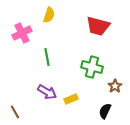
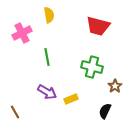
yellow semicircle: rotated 28 degrees counterclockwise
